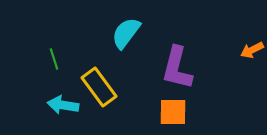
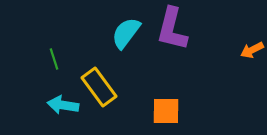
purple L-shape: moved 5 px left, 39 px up
orange square: moved 7 px left, 1 px up
